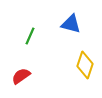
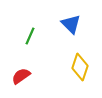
blue triangle: rotated 30 degrees clockwise
yellow diamond: moved 5 px left, 2 px down
